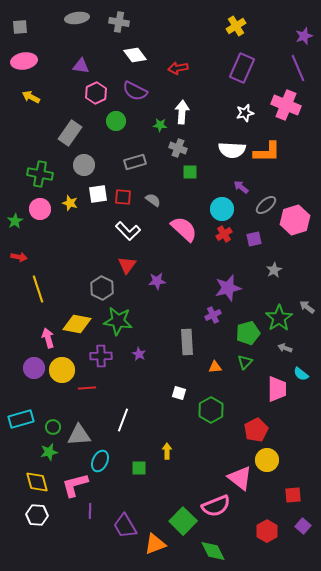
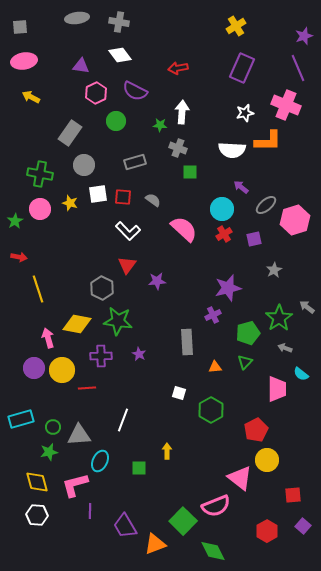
white diamond at (135, 55): moved 15 px left
orange L-shape at (267, 152): moved 1 px right, 11 px up
